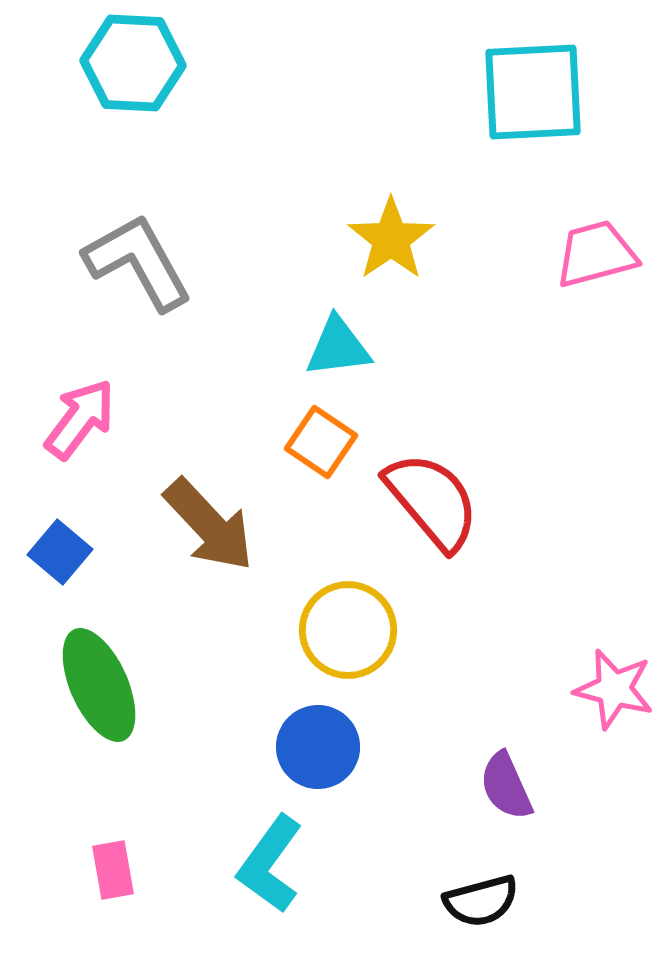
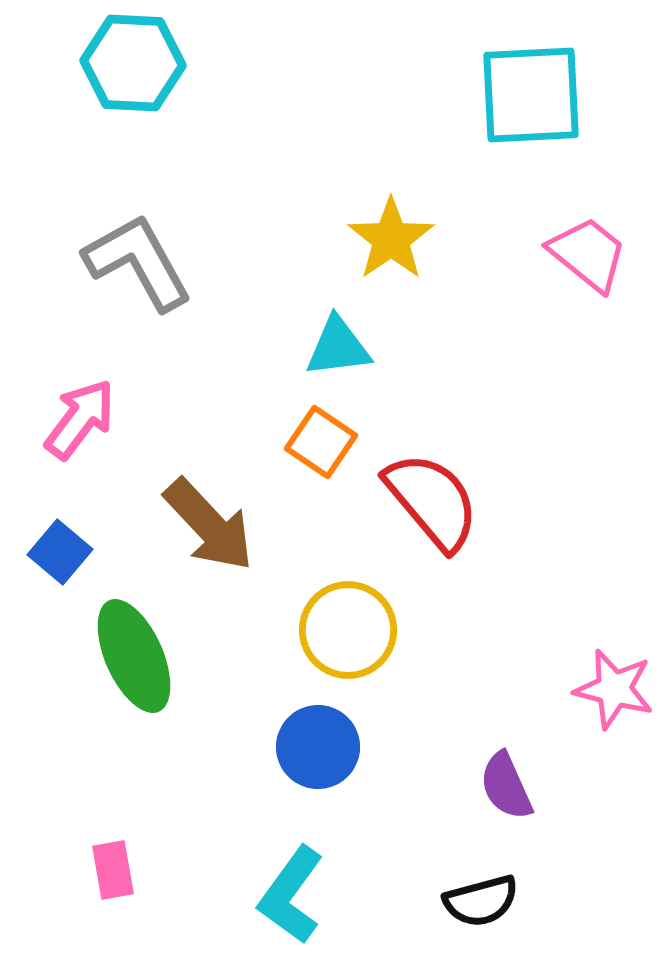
cyan square: moved 2 px left, 3 px down
pink trapezoid: moved 8 px left; rotated 54 degrees clockwise
green ellipse: moved 35 px right, 29 px up
cyan L-shape: moved 21 px right, 31 px down
